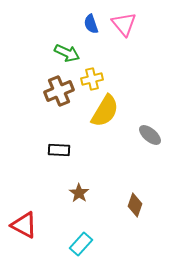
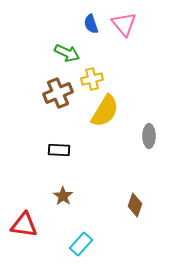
brown cross: moved 1 px left, 2 px down
gray ellipse: moved 1 px left, 1 px down; rotated 50 degrees clockwise
brown star: moved 16 px left, 3 px down
red triangle: rotated 20 degrees counterclockwise
